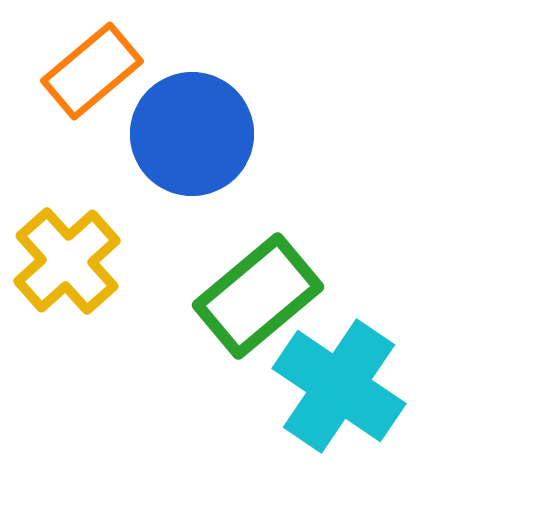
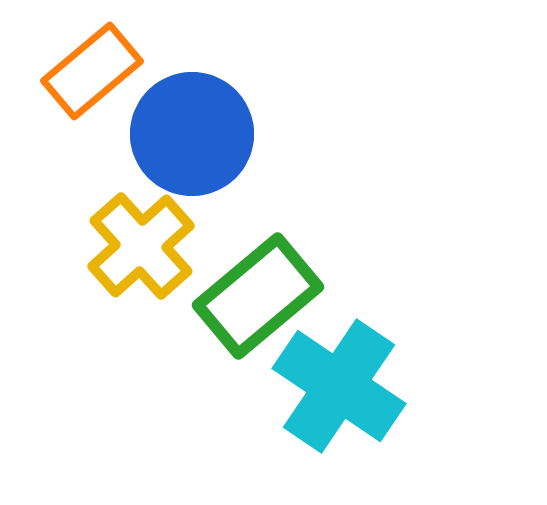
yellow cross: moved 74 px right, 15 px up
